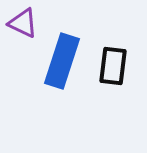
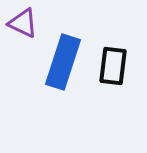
blue rectangle: moved 1 px right, 1 px down
